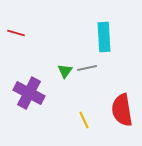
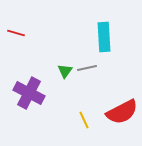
red semicircle: moved 2 px down; rotated 108 degrees counterclockwise
